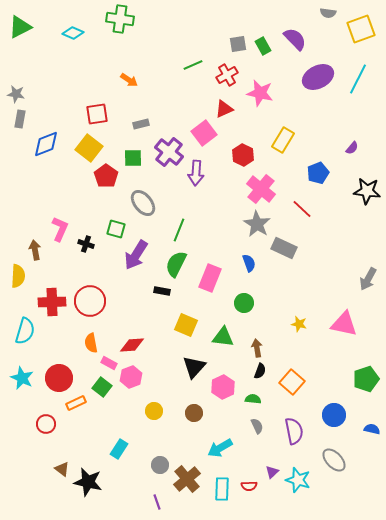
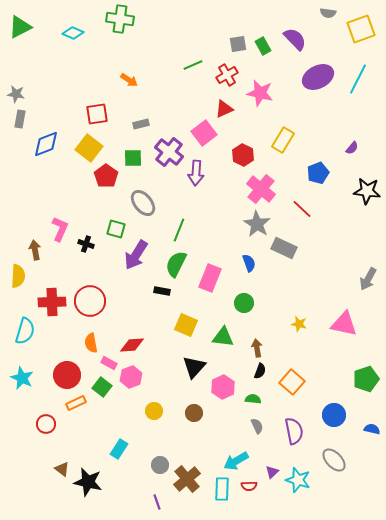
red circle at (59, 378): moved 8 px right, 3 px up
cyan arrow at (220, 448): moved 16 px right, 13 px down
